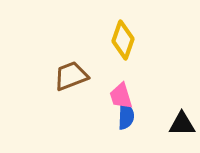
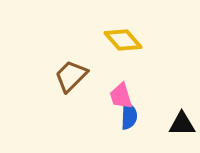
yellow diamond: rotated 60 degrees counterclockwise
brown trapezoid: rotated 24 degrees counterclockwise
blue semicircle: moved 3 px right
